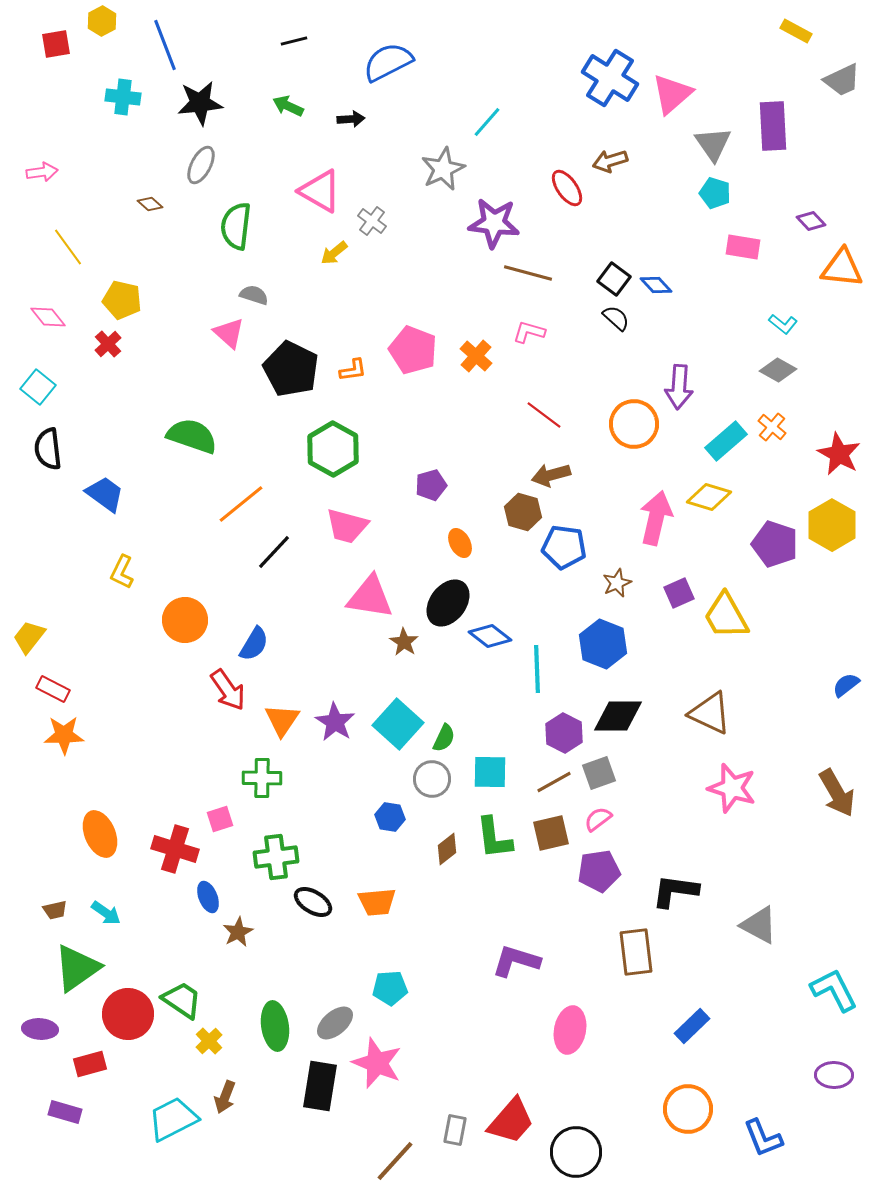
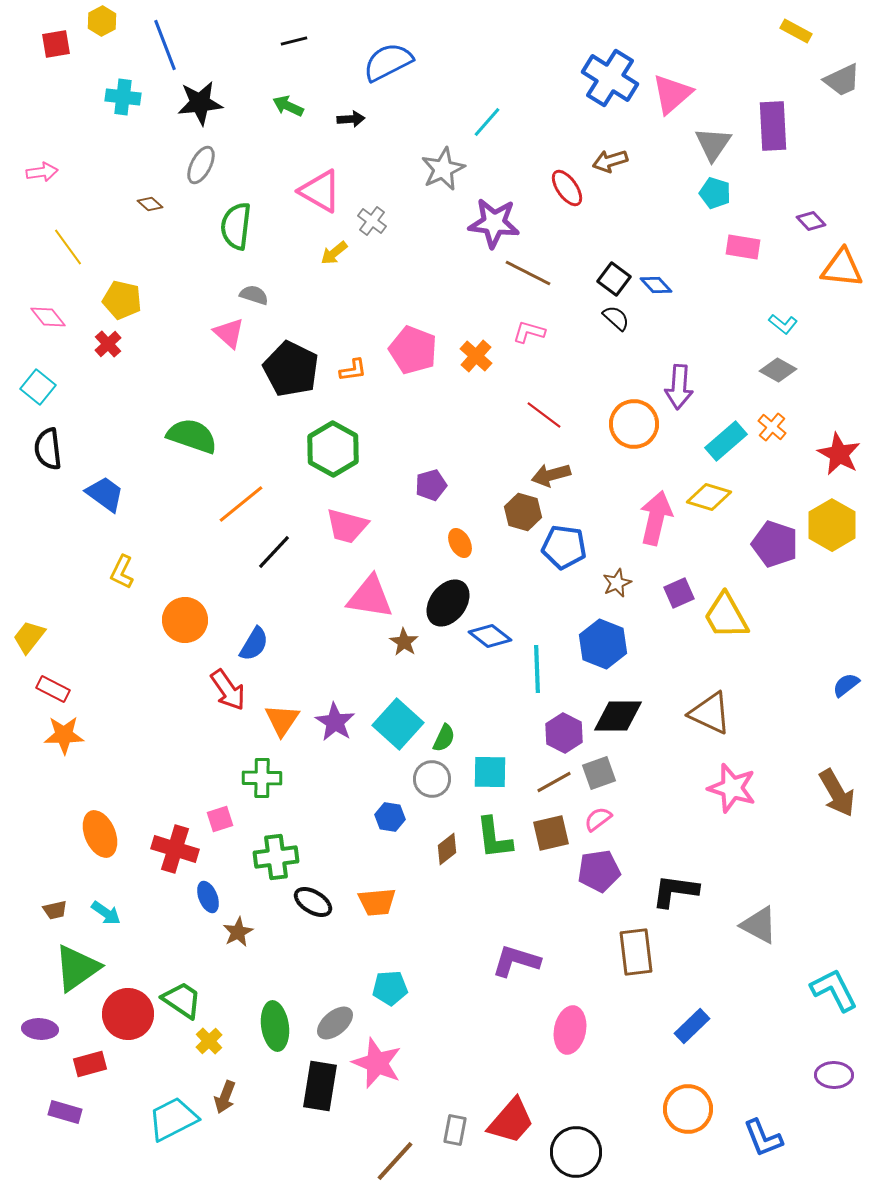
gray triangle at (713, 144): rotated 9 degrees clockwise
brown line at (528, 273): rotated 12 degrees clockwise
